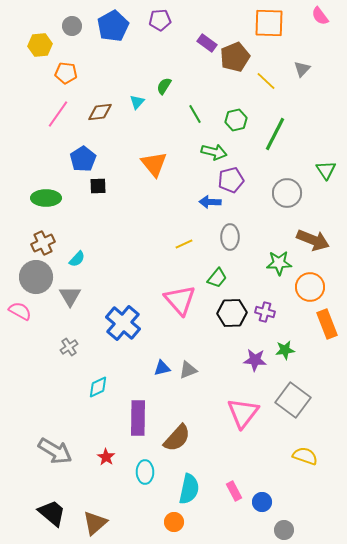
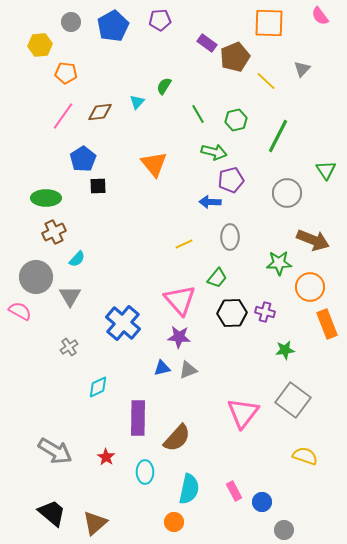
gray circle at (72, 26): moved 1 px left, 4 px up
pink line at (58, 114): moved 5 px right, 2 px down
green line at (195, 114): moved 3 px right
green line at (275, 134): moved 3 px right, 2 px down
brown cross at (43, 243): moved 11 px right, 11 px up
purple star at (255, 360): moved 76 px left, 23 px up
